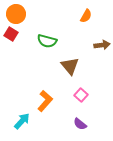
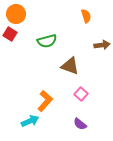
orange semicircle: rotated 48 degrees counterclockwise
red square: moved 1 px left
green semicircle: rotated 30 degrees counterclockwise
brown triangle: rotated 30 degrees counterclockwise
pink square: moved 1 px up
cyan arrow: moved 8 px right; rotated 24 degrees clockwise
